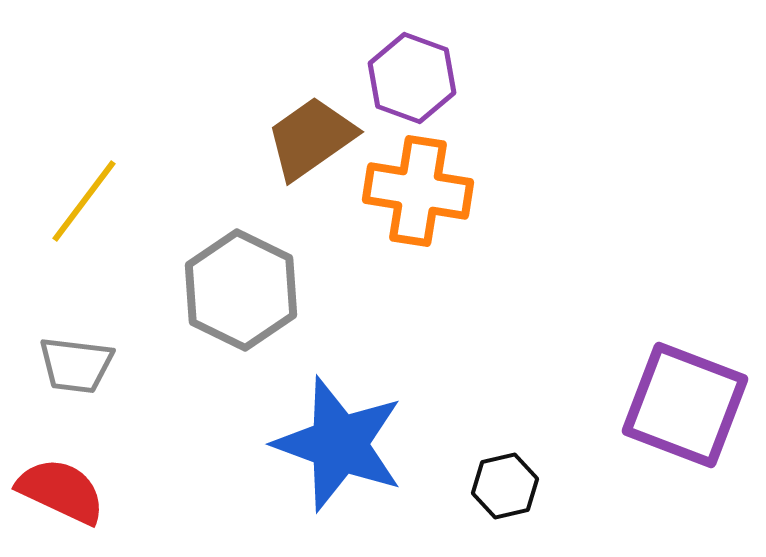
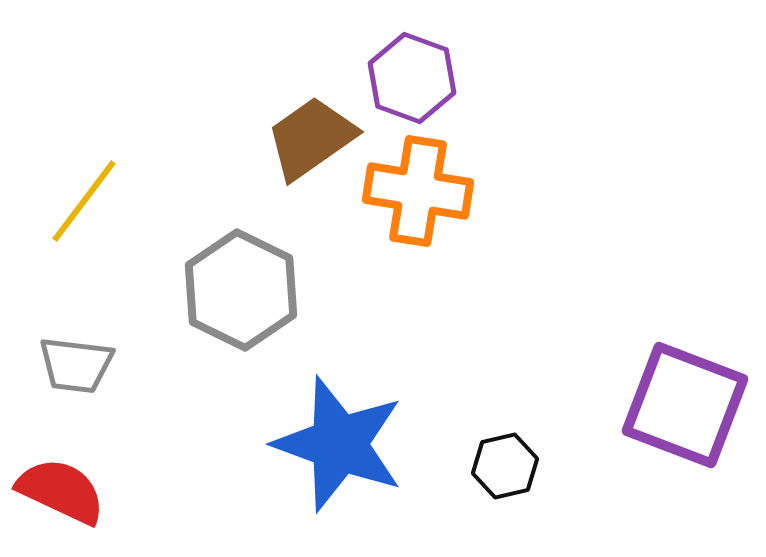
black hexagon: moved 20 px up
